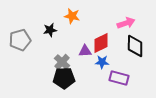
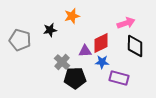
orange star: rotated 28 degrees counterclockwise
gray pentagon: rotated 30 degrees clockwise
black pentagon: moved 11 px right
